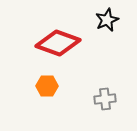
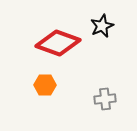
black star: moved 5 px left, 6 px down
orange hexagon: moved 2 px left, 1 px up
